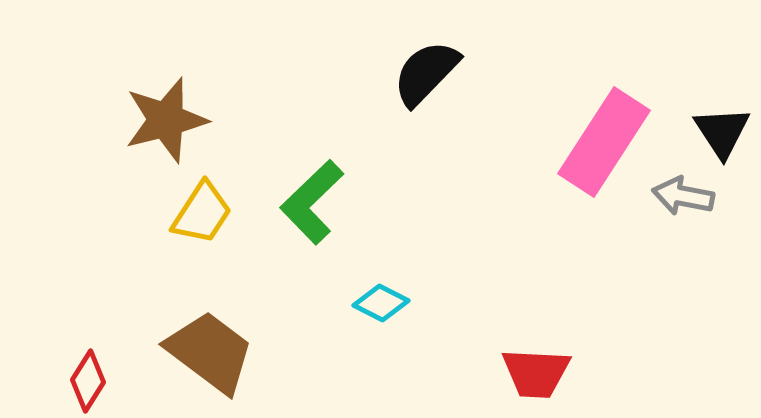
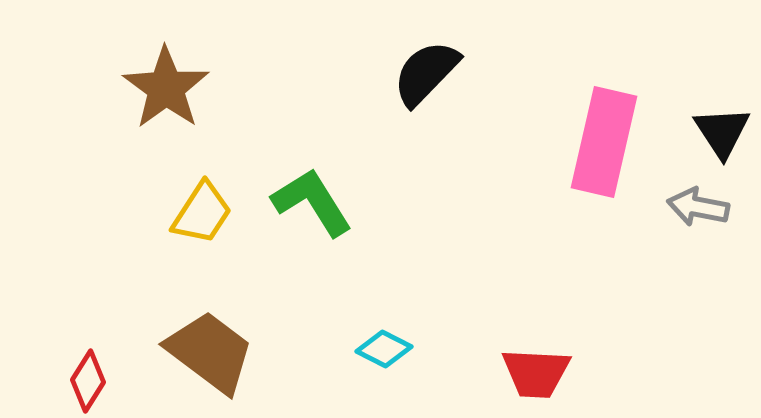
brown star: moved 32 px up; rotated 22 degrees counterclockwise
pink rectangle: rotated 20 degrees counterclockwise
gray arrow: moved 15 px right, 11 px down
green L-shape: rotated 102 degrees clockwise
cyan diamond: moved 3 px right, 46 px down
